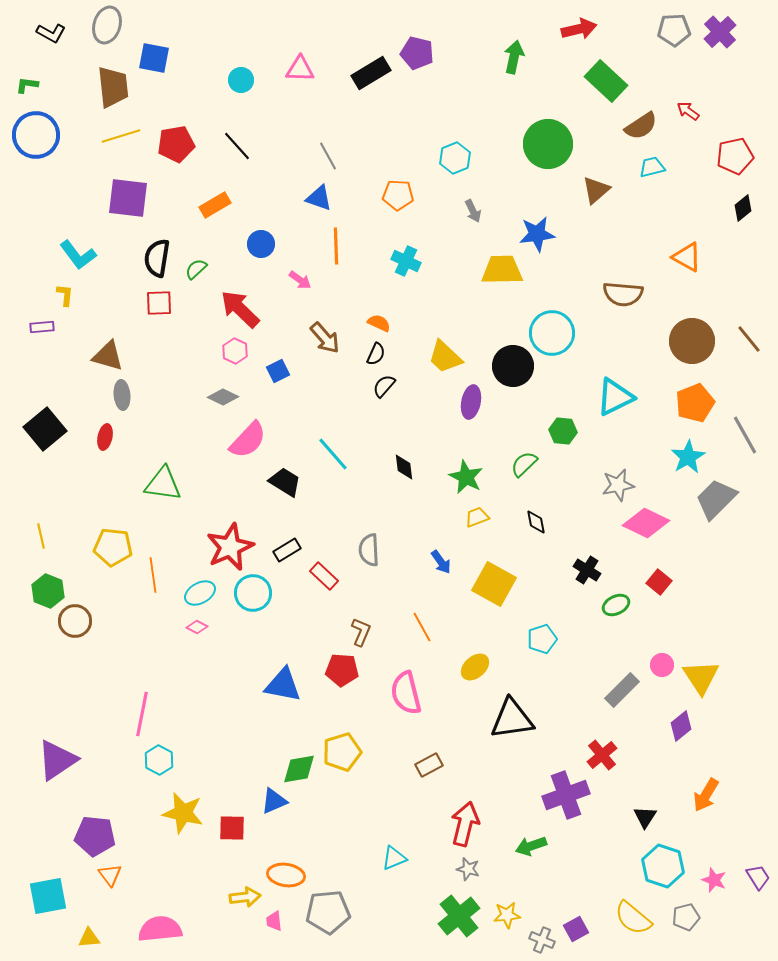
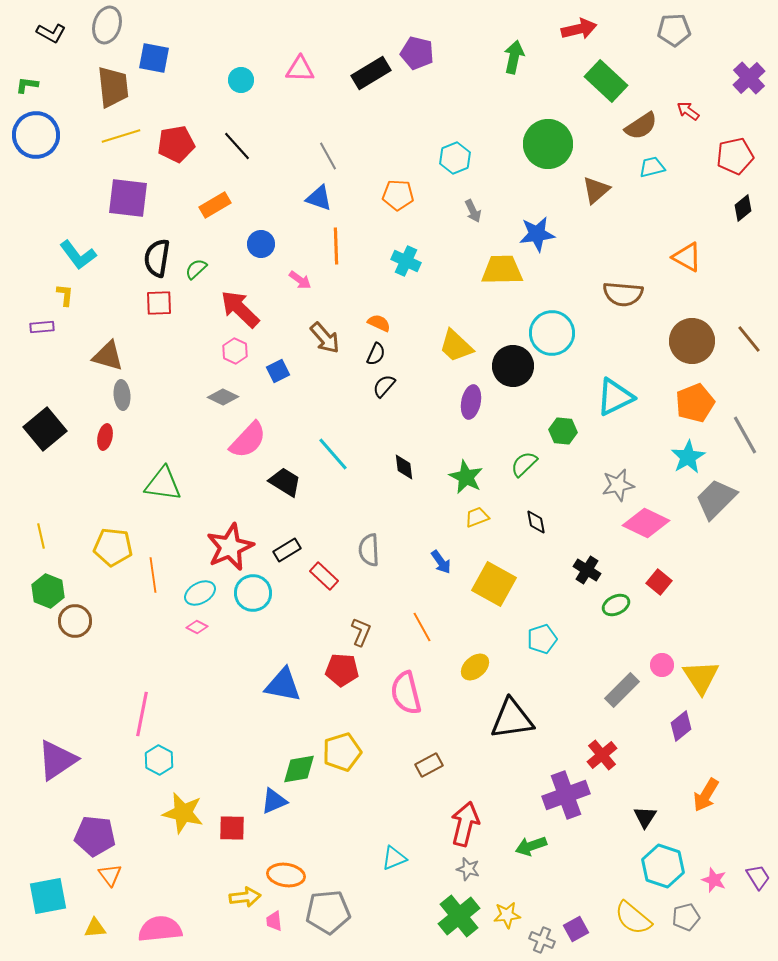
purple cross at (720, 32): moved 29 px right, 46 px down
yellow trapezoid at (445, 357): moved 11 px right, 11 px up
yellow triangle at (89, 938): moved 6 px right, 10 px up
